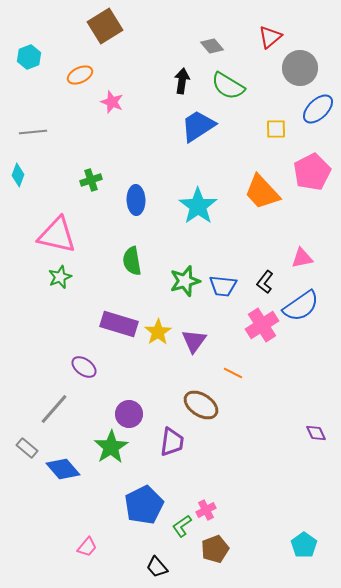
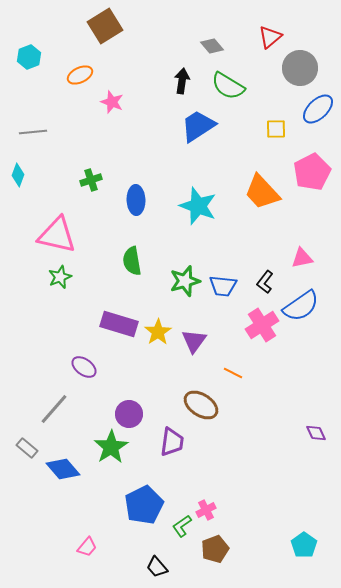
cyan star at (198, 206): rotated 15 degrees counterclockwise
